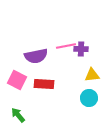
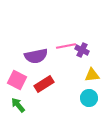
purple cross: moved 1 px right, 1 px down; rotated 24 degrees clockwise
red rectangle: rotated 36 degrees counterclockwise
green arrow: moved 10 px up
